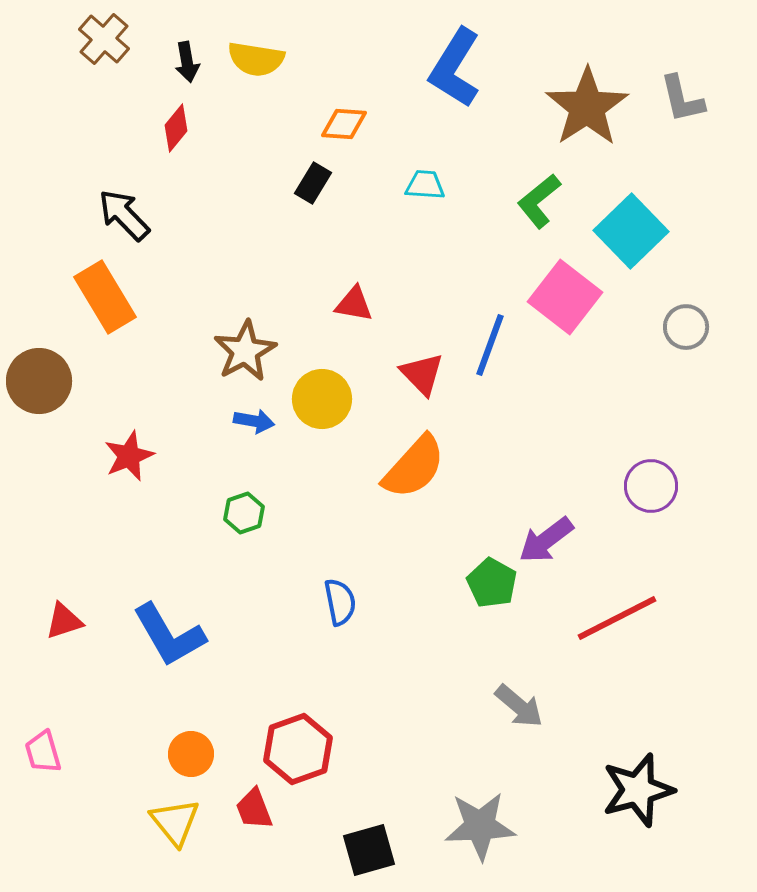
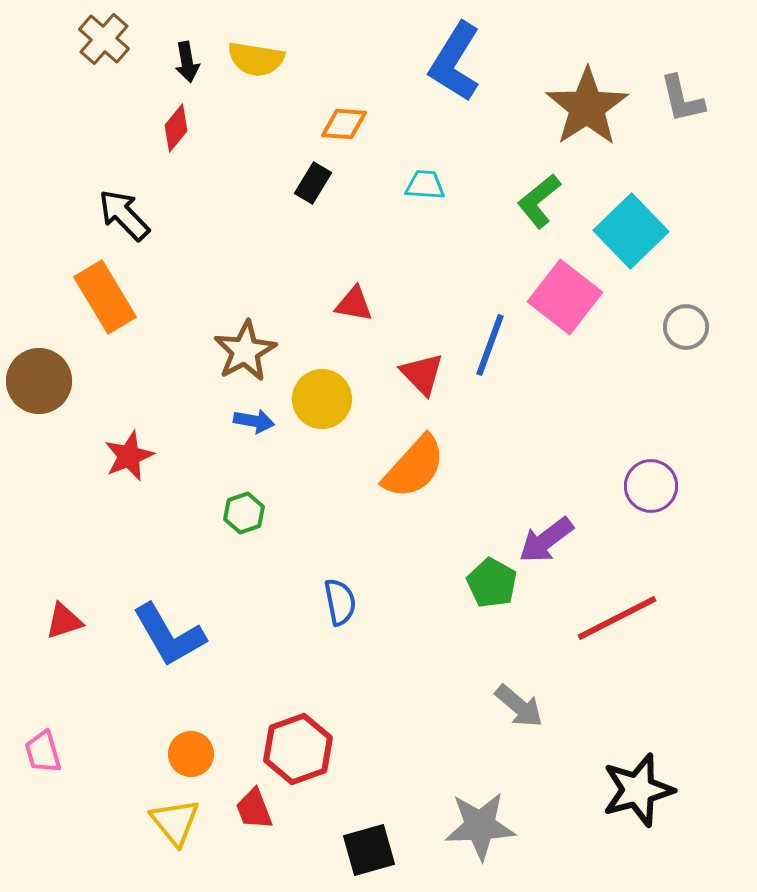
blue L-shape at (455, 68): moved 6 px up
